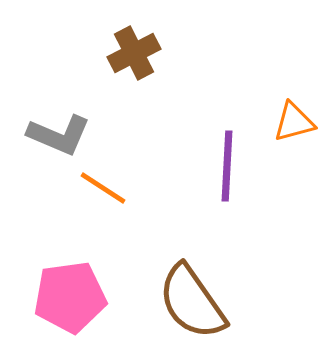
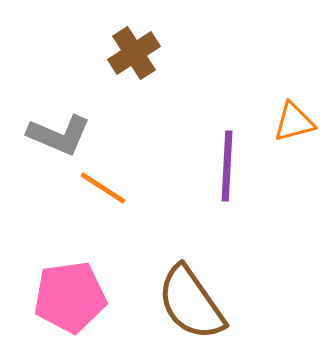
brown cross: rotated 6 degrees counterclockwise
brown semicircle: moved 1 px left, 1 px down
